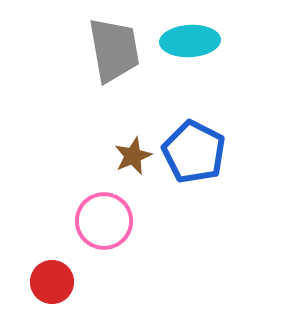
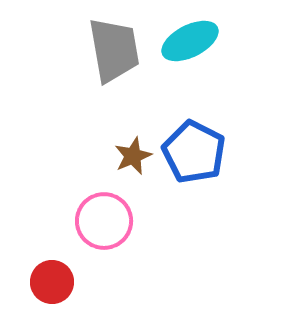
cyan ellipse: rotated 24 degrees counterclockwise
